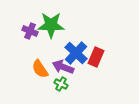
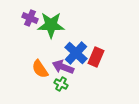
purple cross: moved 13 px up
